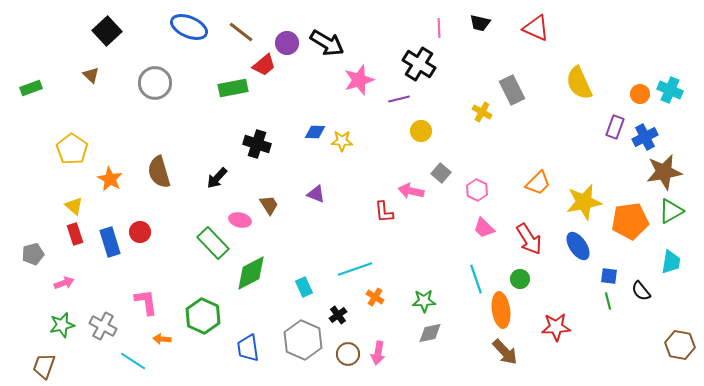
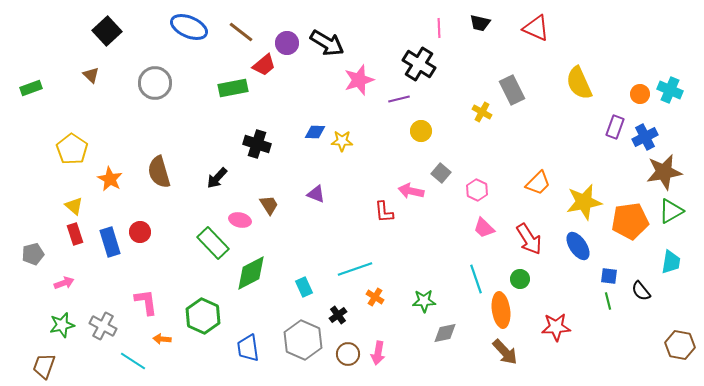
gray diamond at (430, 333): moved 15 px right
